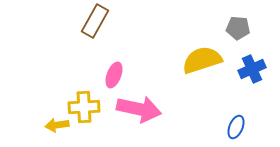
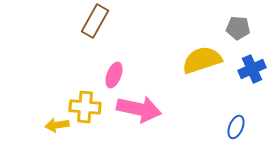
yellow cross: moved 1 px right; rotated 8 degrees clockwise
